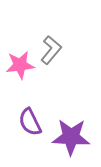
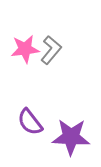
pink star: moved 5 px right, 16 px up
purple semicircle: rotated 12 degrees counterclockwise
